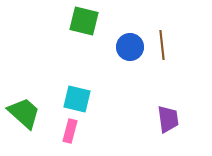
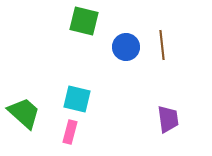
blue circle: moved 4 px left
pink rectangle: moved 1 px down
